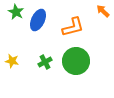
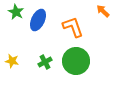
orange L-shape: rotated 95 degrees counterclockwise
